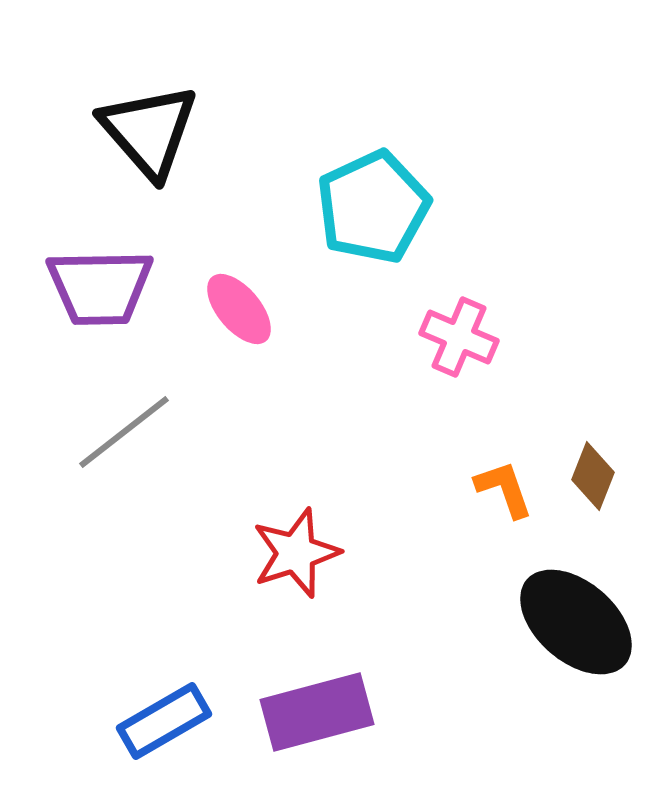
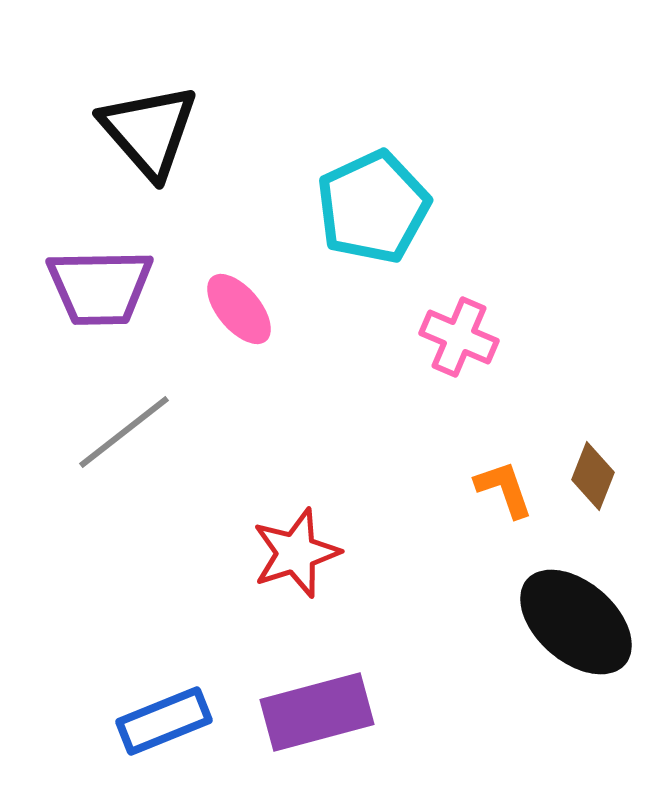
blue rectangle: rotated 8 degrees clockwise
